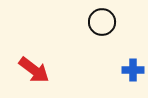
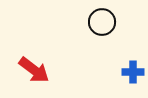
blue cross: moved 2 px down
